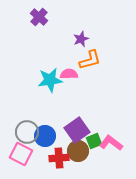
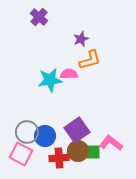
green square: moved 1 px left, 11 px down; rotated 21 degrees clockwise
